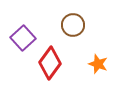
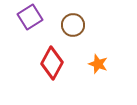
purple square: moved 7 px right, 21 px up; rotated 10 degrees clockwise
red diamond: moved 2 px right; rotated 8 degrees counterclockwise
